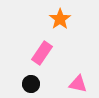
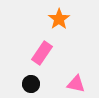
orange star: moved 1 px left
pink triangle: moved 2 px left
